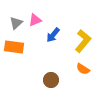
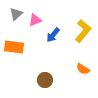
gray triangle: moved 9 px up
yellow L-shape: moved 10 px up
brown circle: moved 6 px left
